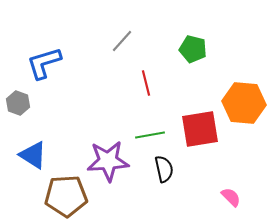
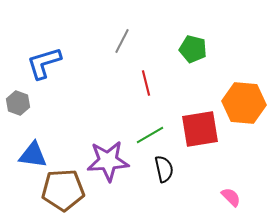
gray line: rotated 15 degrees counterclockwise
green line: rotated 20 degrees counterclockwise
blue triangle: rotated 24 degrees counterclockwise
brown pentagon: moved 3 px left, 6 px up
